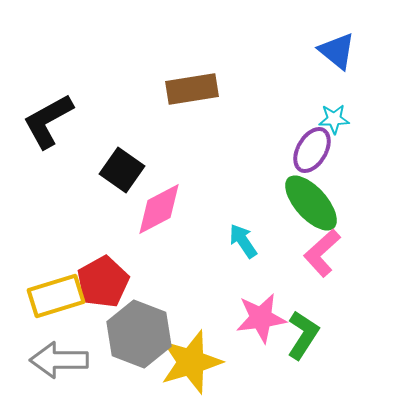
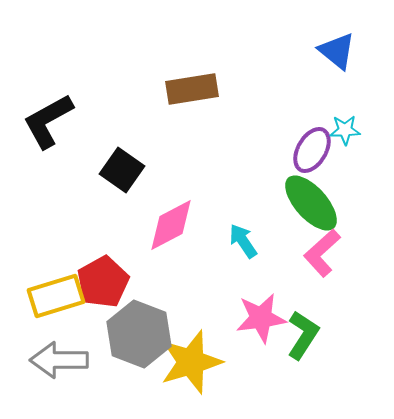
cyan star: moved 11 px right, 11 px down
pink diamond: moved 12 px right, 16 px down
